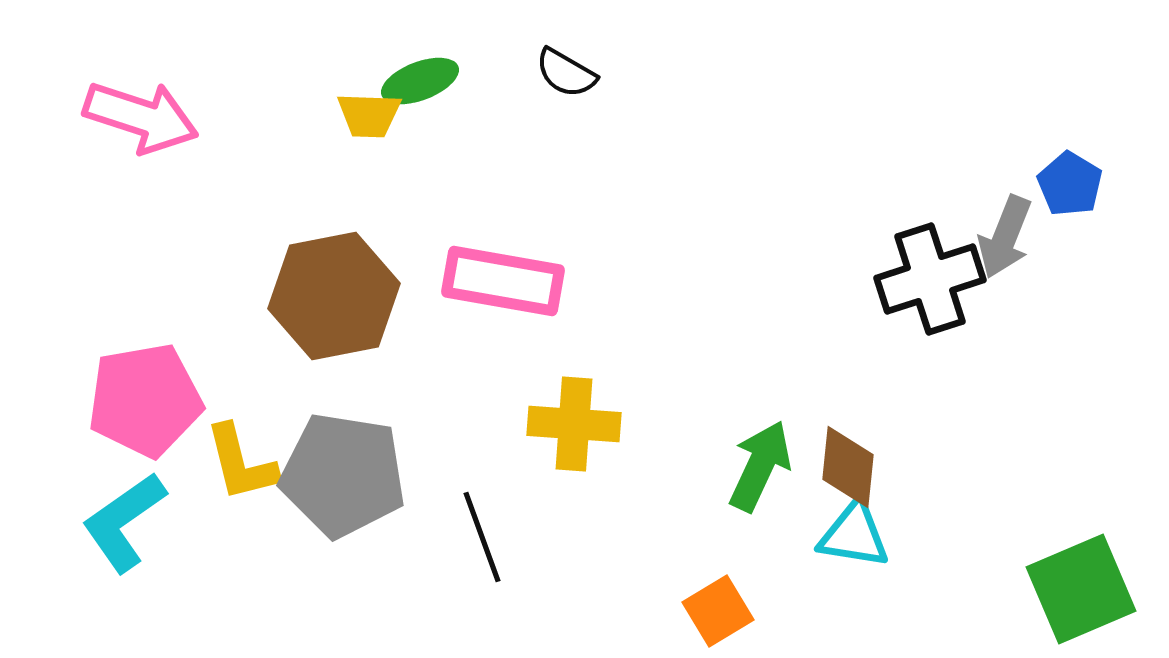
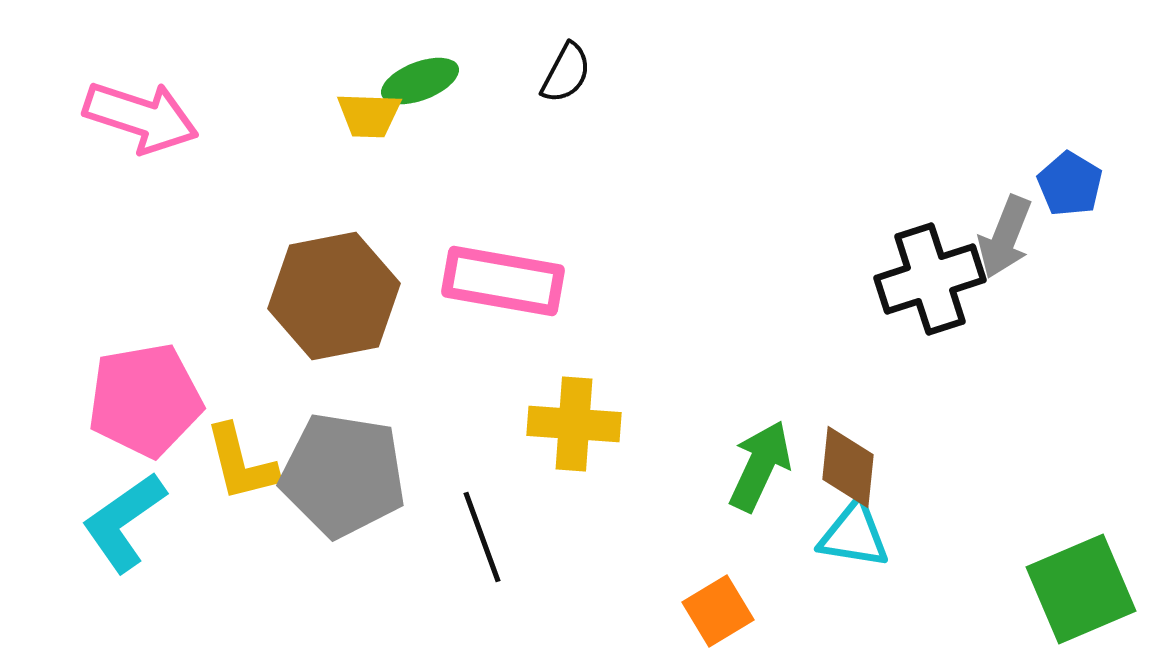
black semicircle: rotated 92 degrees counterclockwise
